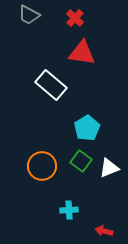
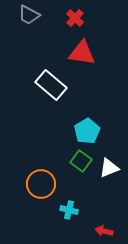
cyan pentagon: moved 3 px down
orange circle: moved 1 px left, 18 px down
cyan cross: rotated 18 degrees clockwise
